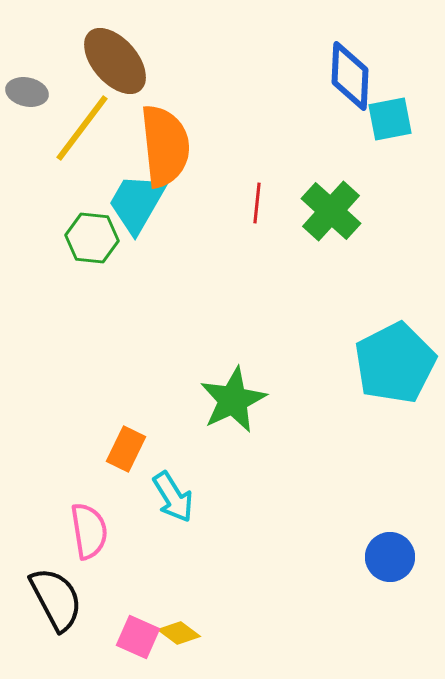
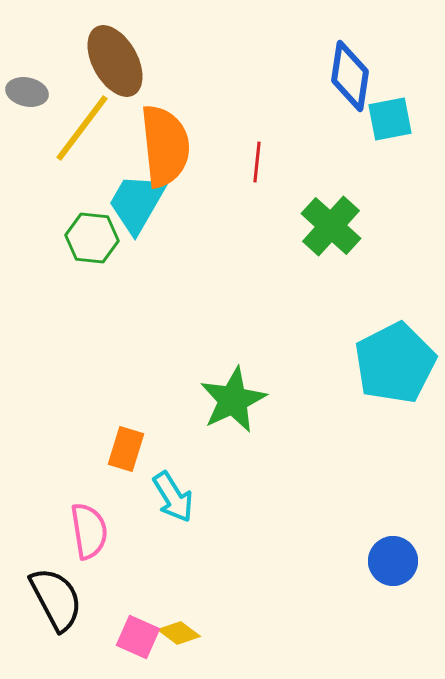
brown ellipse: rotated 12 degrees clockwise
blue diamond: rotated 6 degrees clockwise
red line: moved 41 px up
green cross: moved 15 px down
orange rectangle: rotated 9 degrees counterclockwise
blue circle: moved 3 px right, 4 px down
